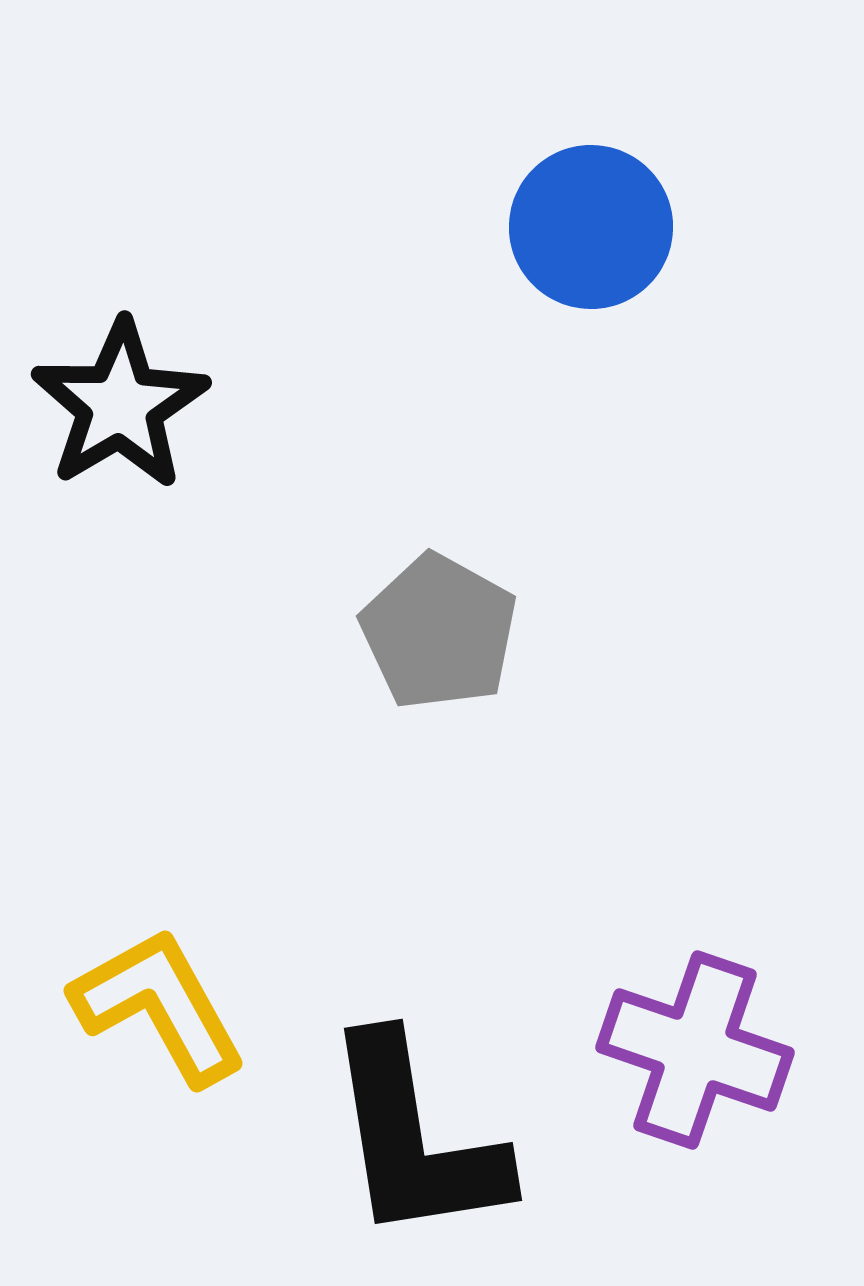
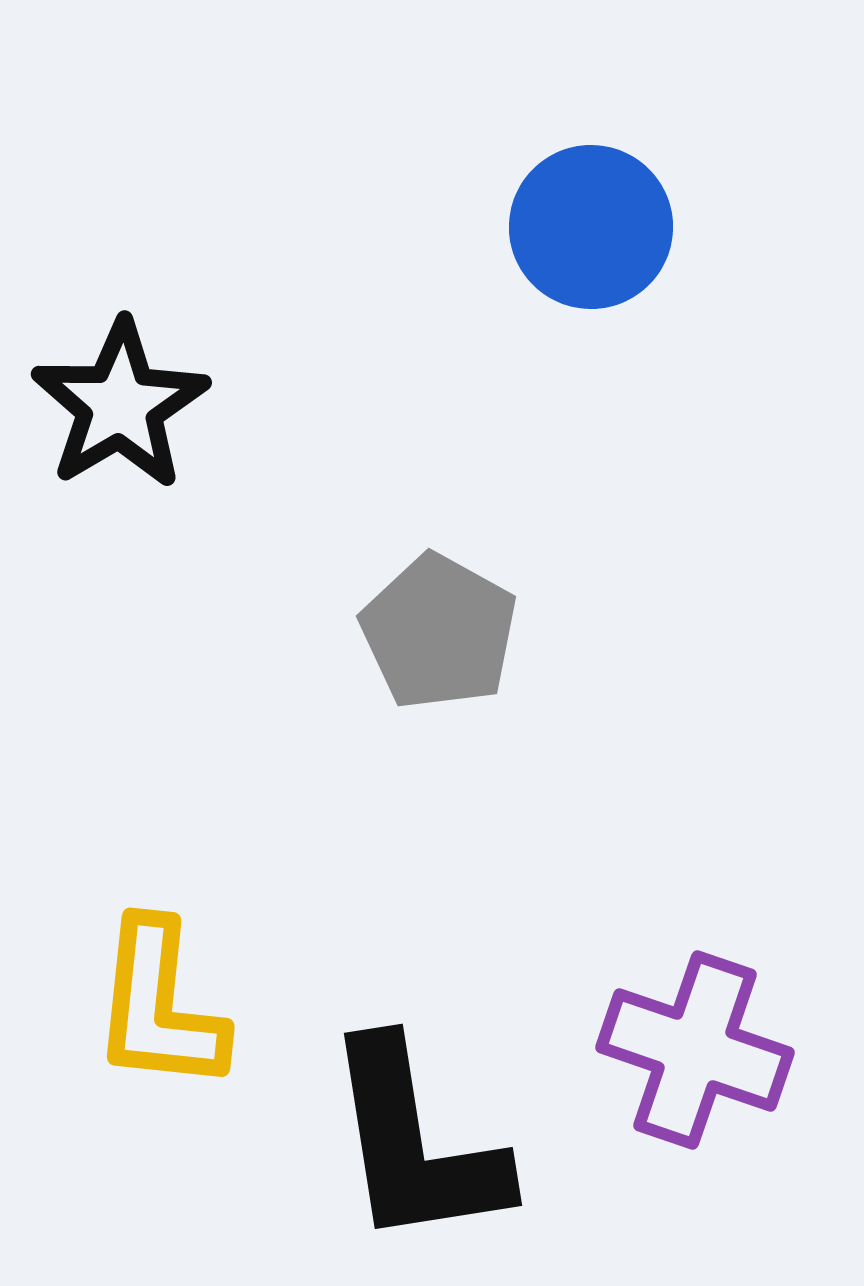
yellow L-shape: rotated 145 degrees counterclockwise
black L-shape: moved 5 px down
